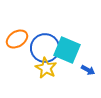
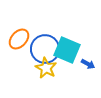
orange ellipse: moved 2 px right; rotated 15 degrees counterclockwise
blue circle: moved 1 px down
blue arrow: moved 6 px up
